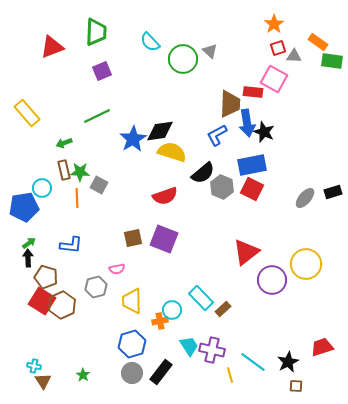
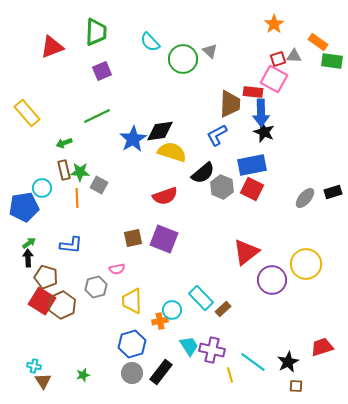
red square at (278, 48): moved 11 px down
blue arrow at (247, 123): moved 14 px right, 10 px up; rotated 8 degrees clockwise
green star at (83, 375): rotated 24 degrees clockwise
